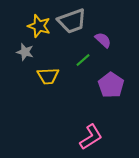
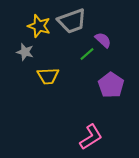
green line: moved 4 px right, 6 px up
